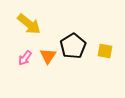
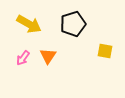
yellow arrow: rotated 10 degrees counterclockwise
black pentagon: moved 22 px up; rotated 15 degrees clockwise
pink arrow: moved 2 px left
